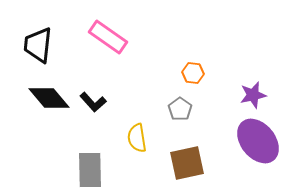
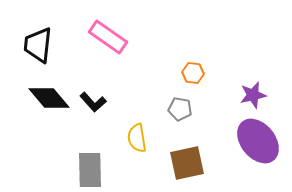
gray pentagon: rotated 25 degrees counterclockwise
